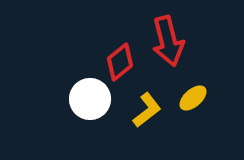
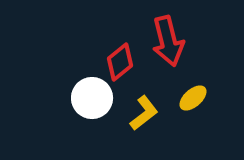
white circle: moved 2 px right, 1 px up
yellow L-shape: moved 3 px left, 3 px down
